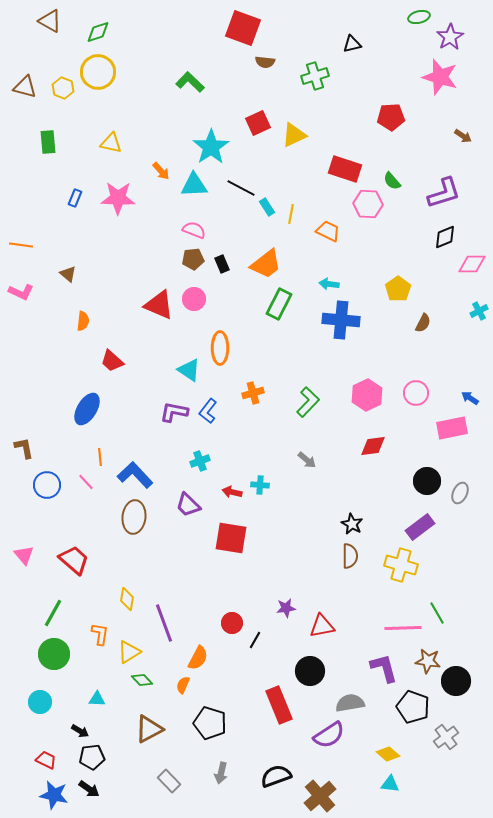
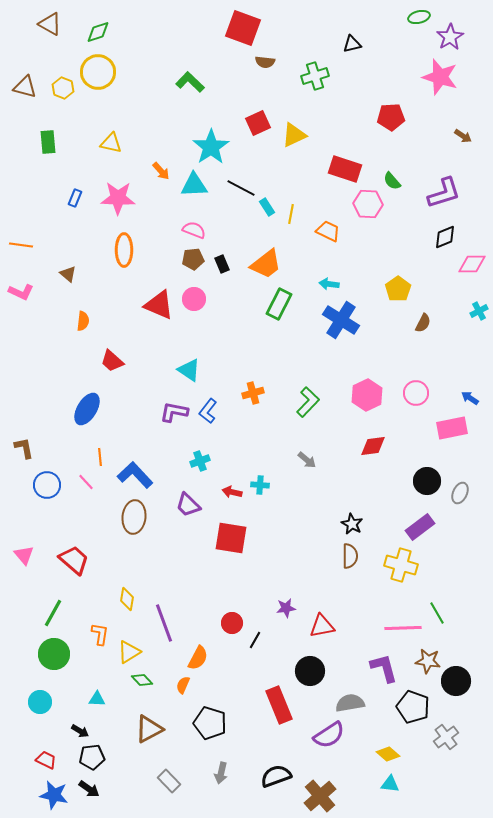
brown triangle at (50, 21): moved 3 px down
blue cross at (341, 320): rotated 27 degrees clockwise
orange ellipse at (220, 348): moved 96 px left, 98 px up
